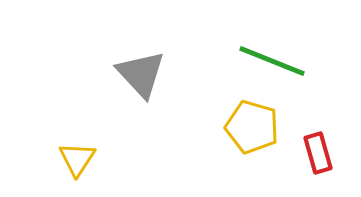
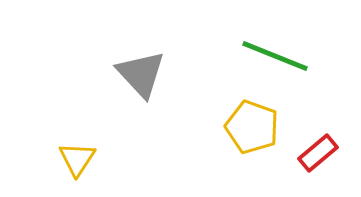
green line: moved 3 px right, 5 px up
yellow pentagon: rotated 4 degrees clockwise
red rectangle: rotated 66 degrees clockwise
